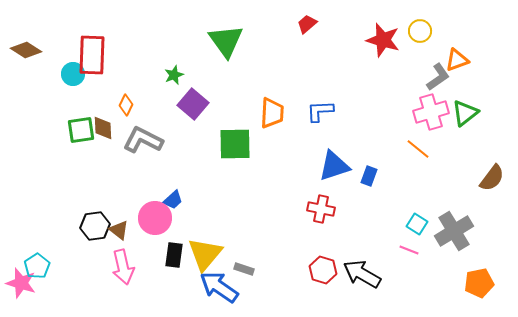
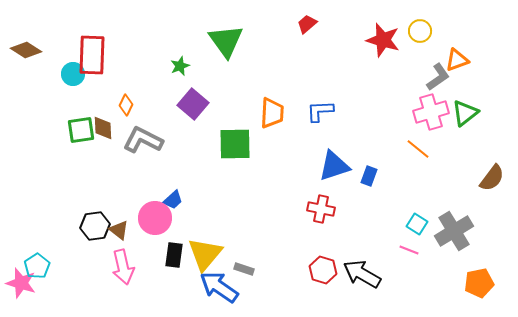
green star at (174, 75): moved 6 px right, 9 px up
